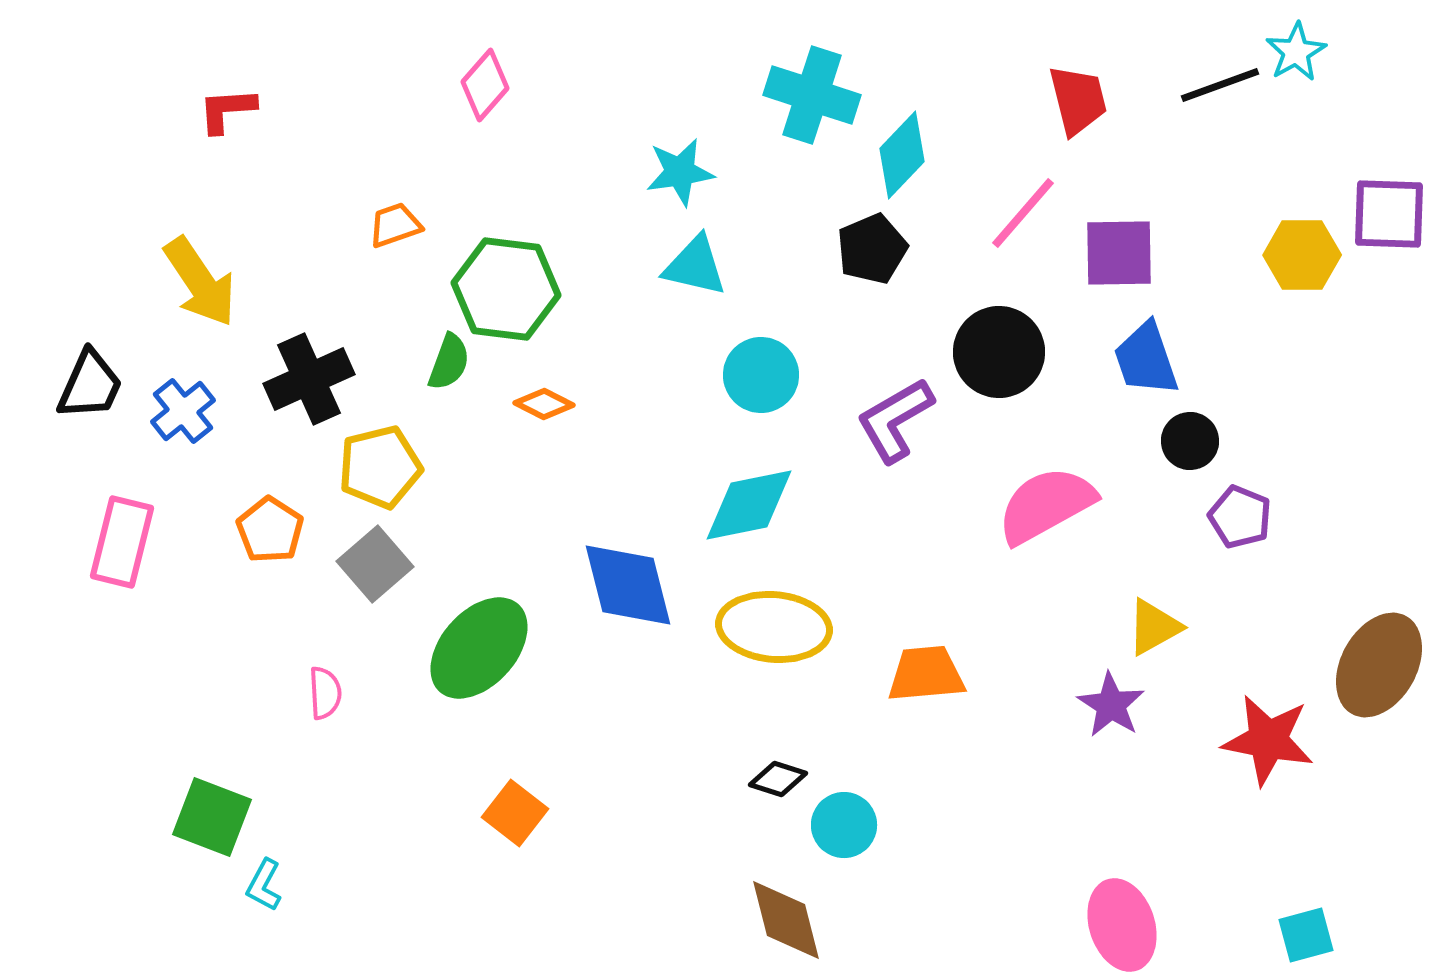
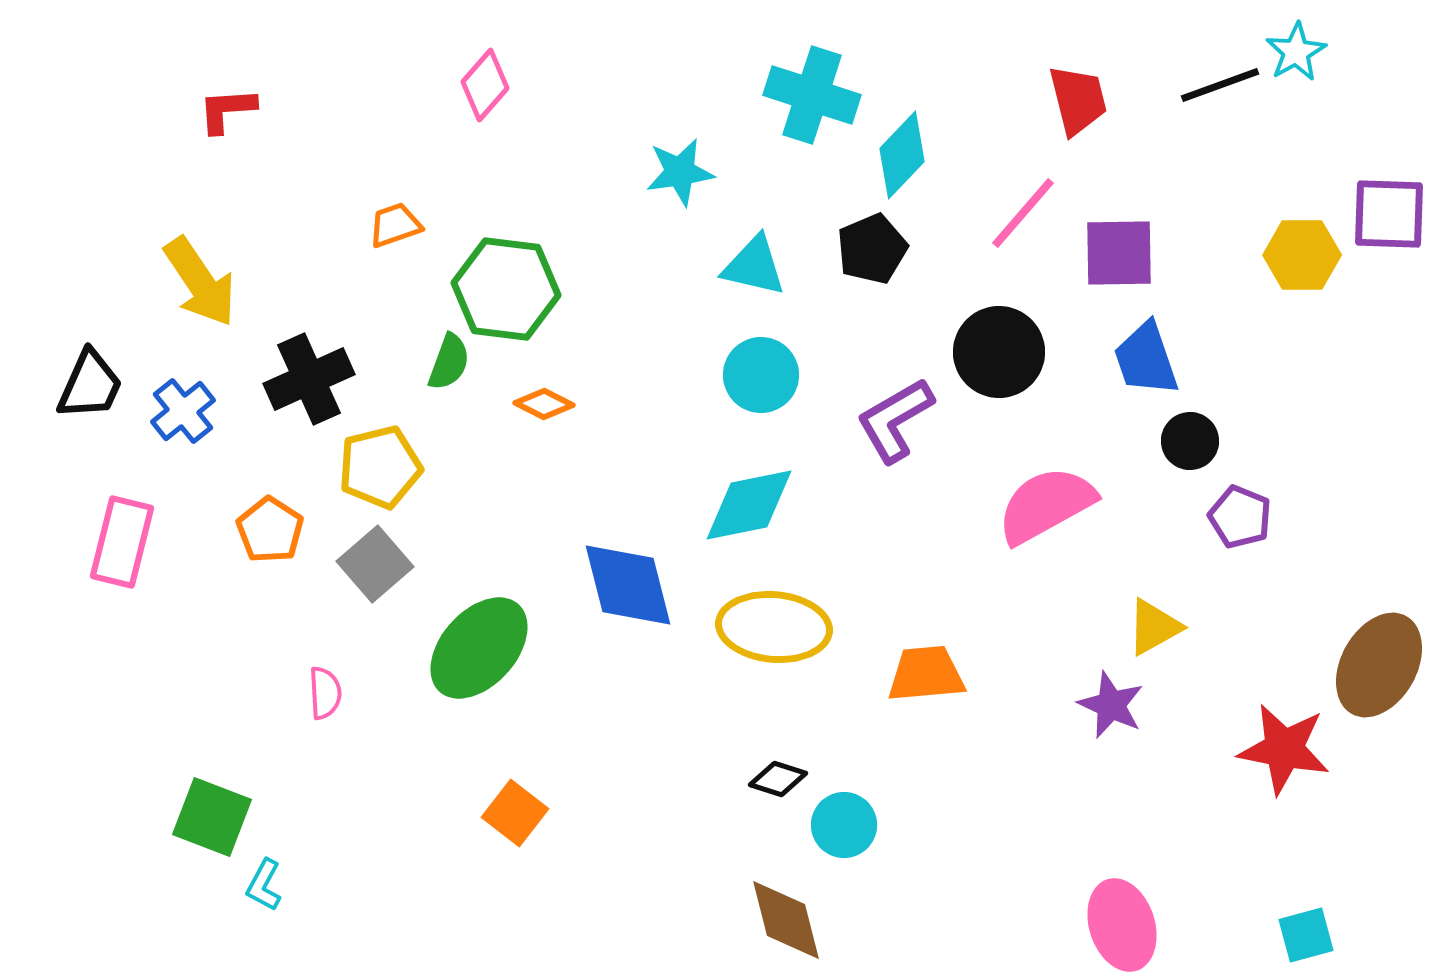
cyan triangle at (695, 266): moved 59 px right
purple star at (1111, 705): rotated 8 degrees counterclockwise
red star at (1268, 740): moved 16 px right, 9 px down
